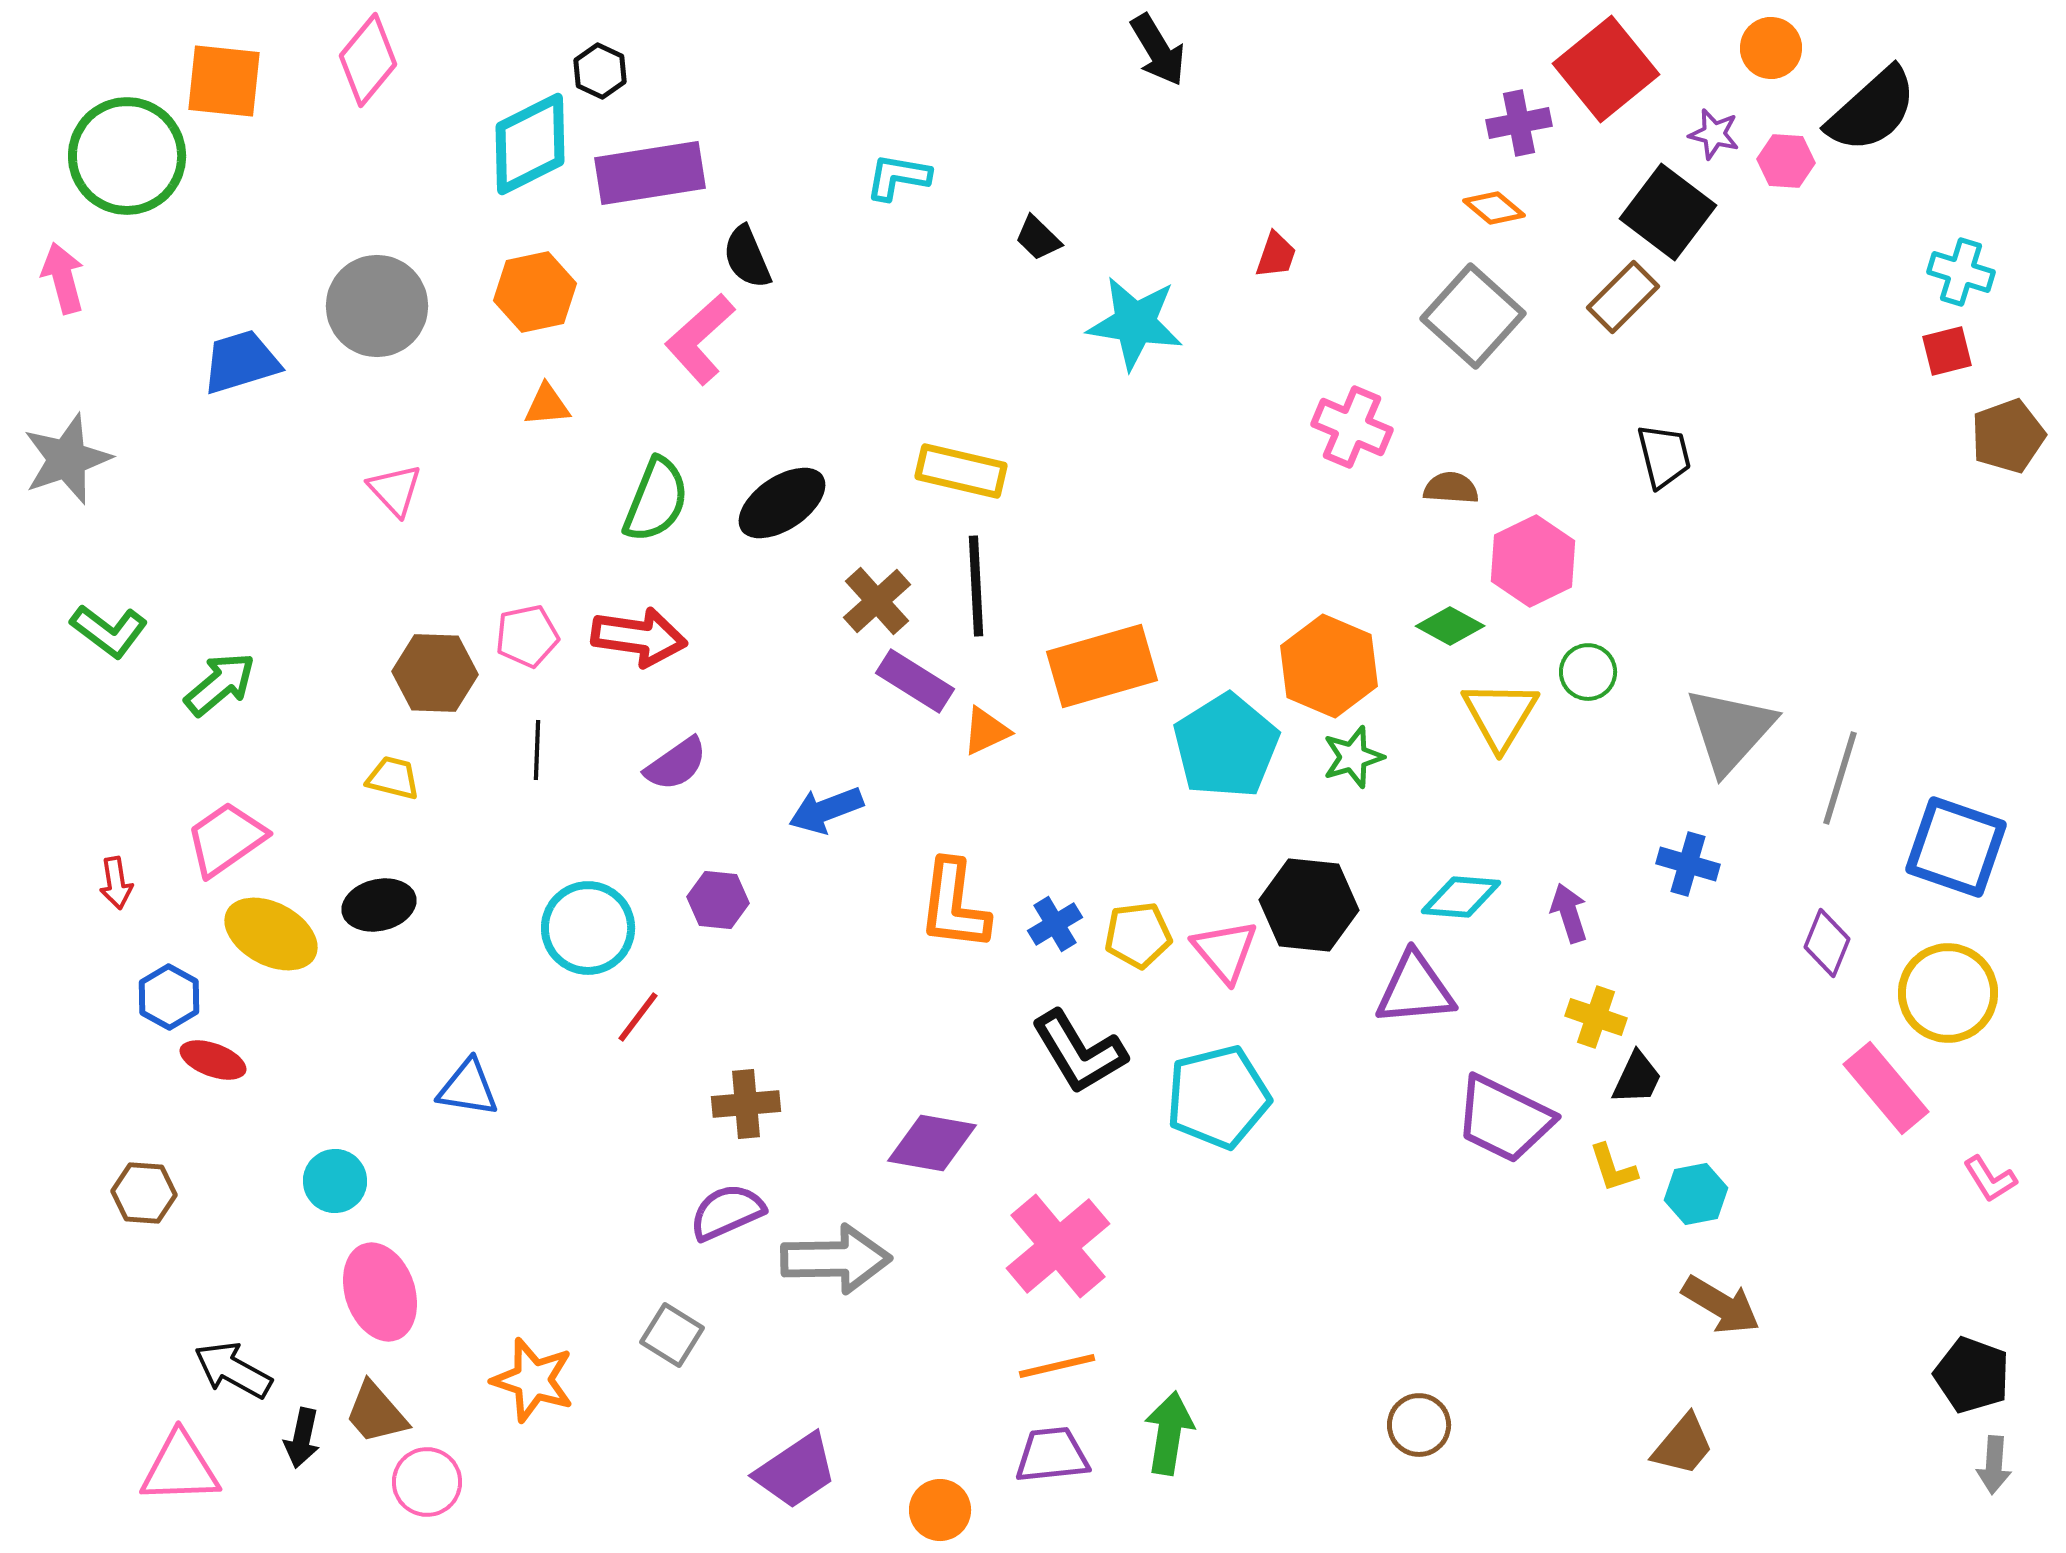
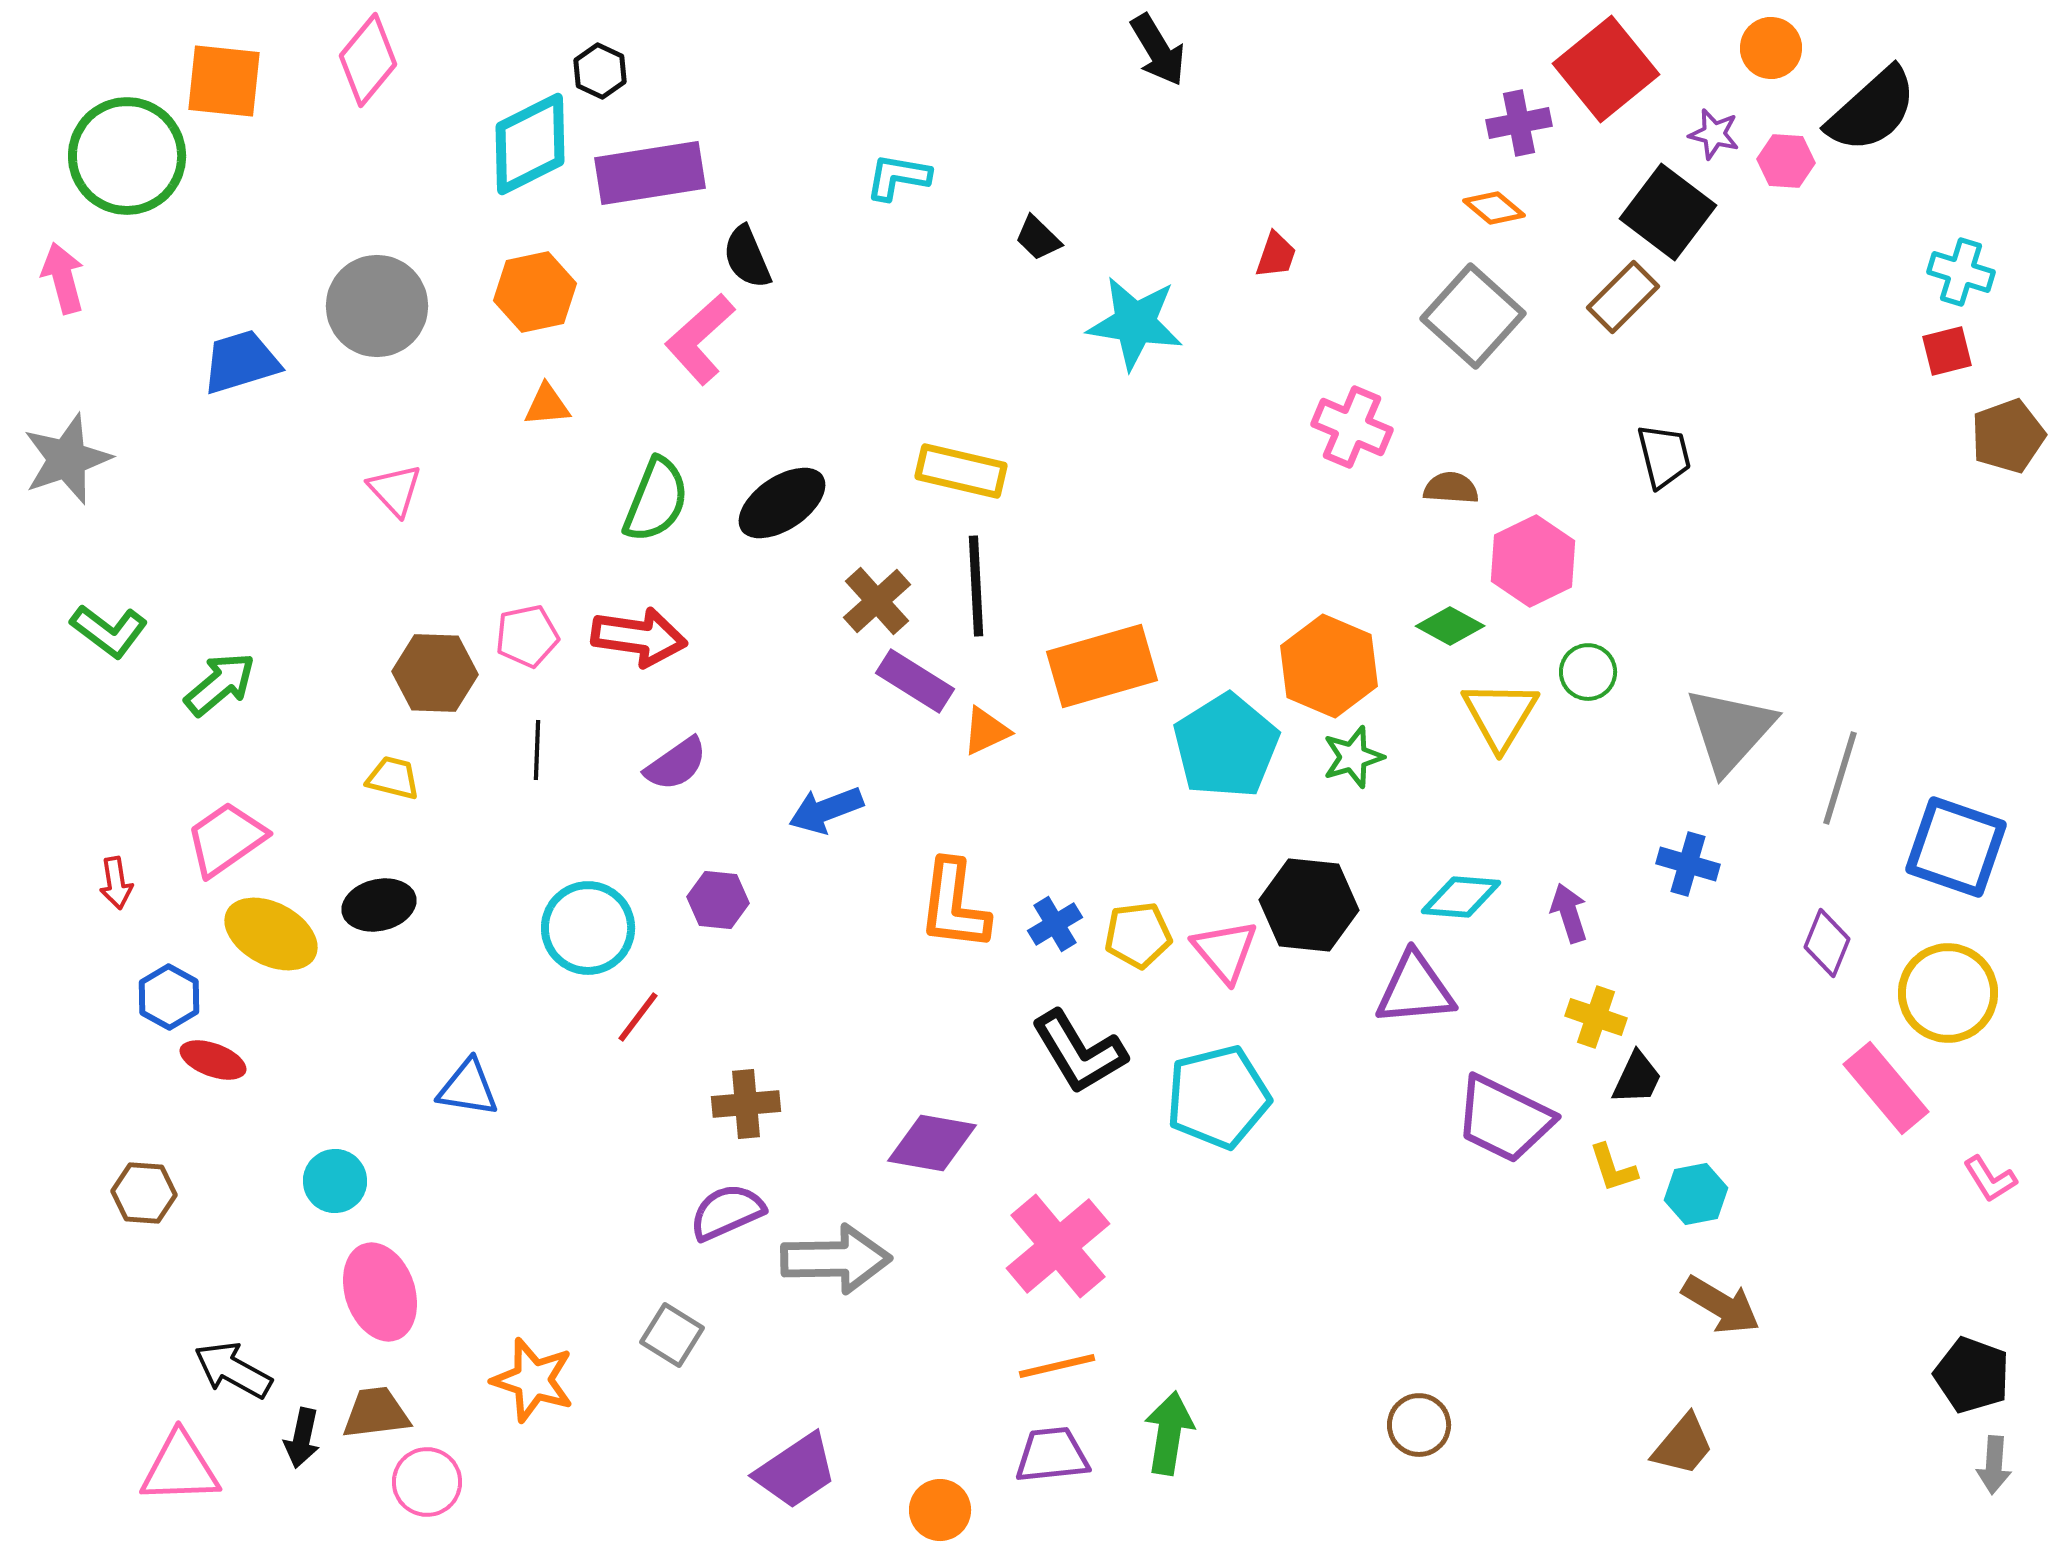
brown trapezoid at (376, 1413): rotated 124 degrees clockwise
